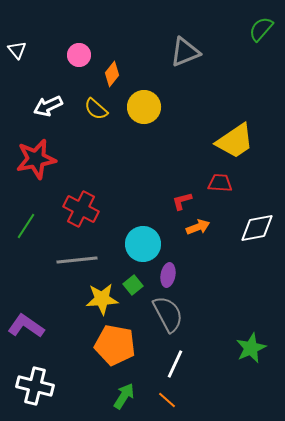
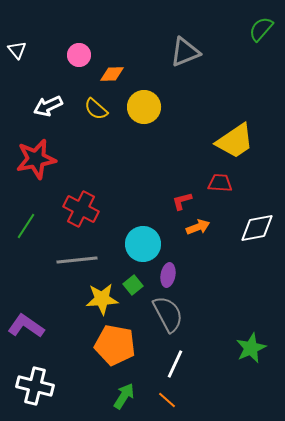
orange diamond: rotated 50 degrees clockwise
